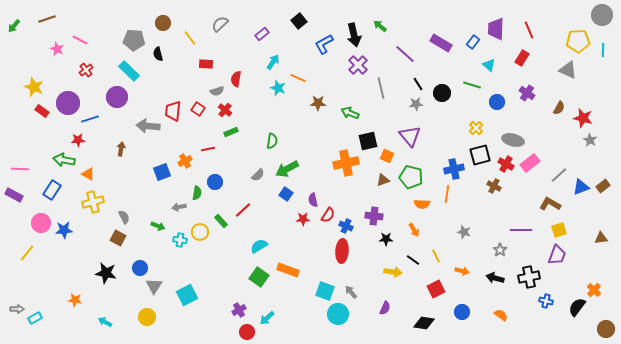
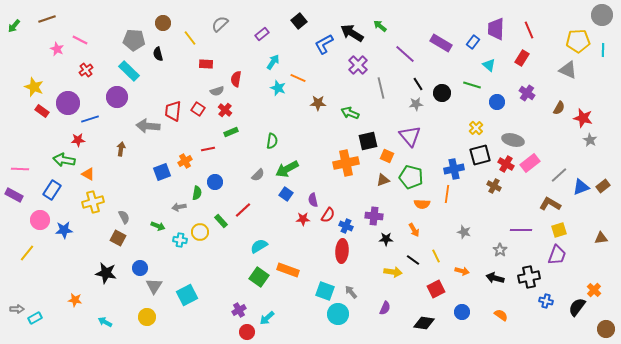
black arrow at (354, 35): moved 2 px left, 2 px up; rotated 135 degrees clockwise
pink circle at (41, 223): moved 1 px left, 3 px up
